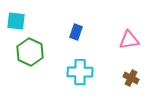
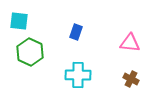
cyan square: moved 3 px right
pink triangle: moved 1 px right, 3 px down; rotated 15 degrees clockwise
cyan cross: moved 2 px left, 3 px down
brown cross: moved 1 px down
